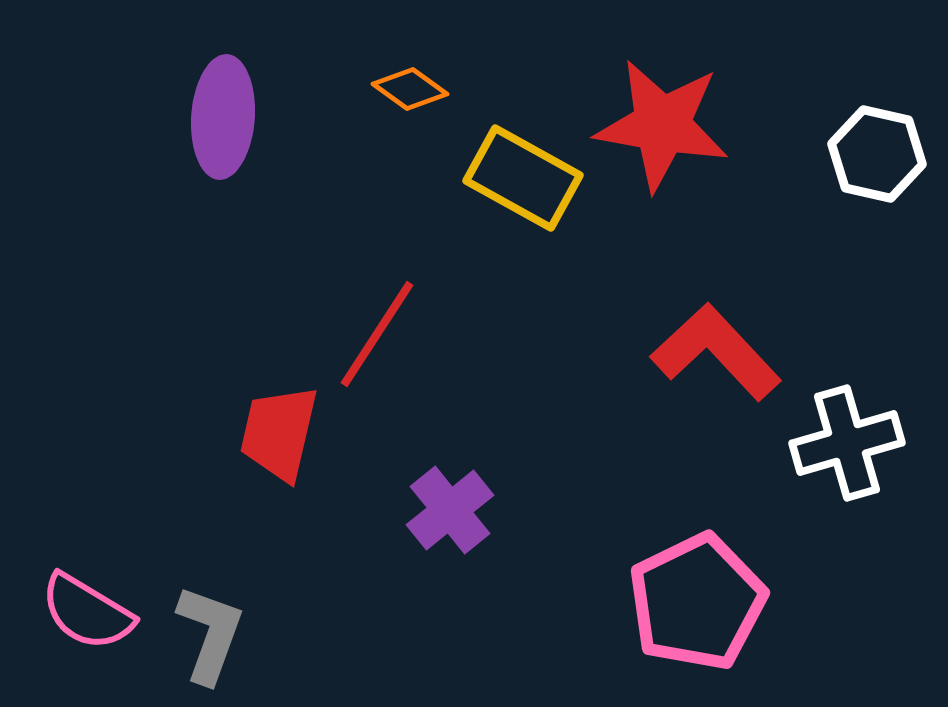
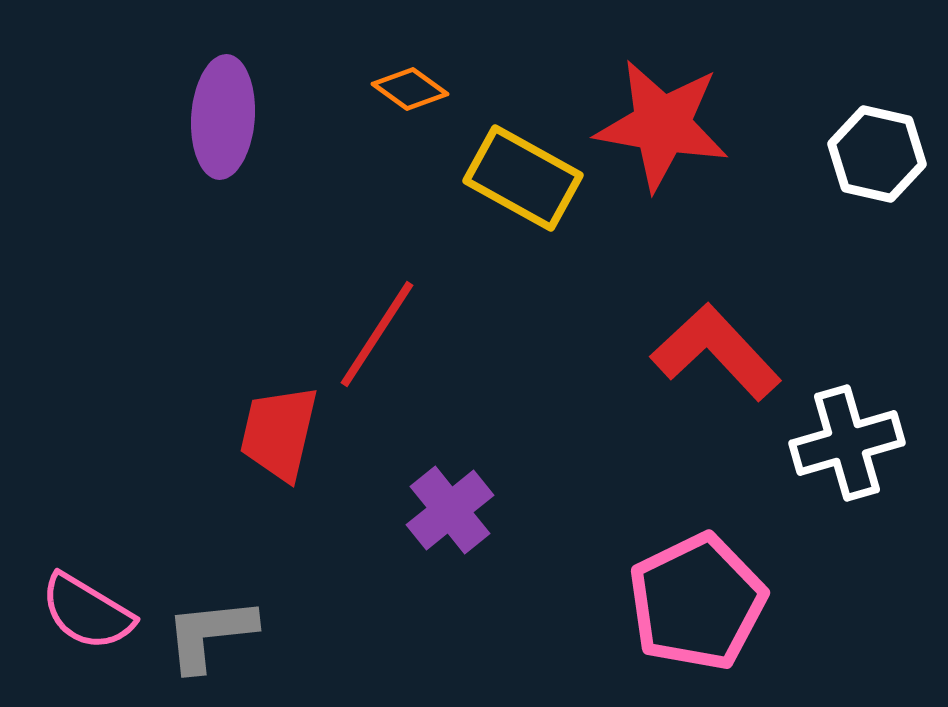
gray L-shape: rotated 116 degrees counterclockwise
